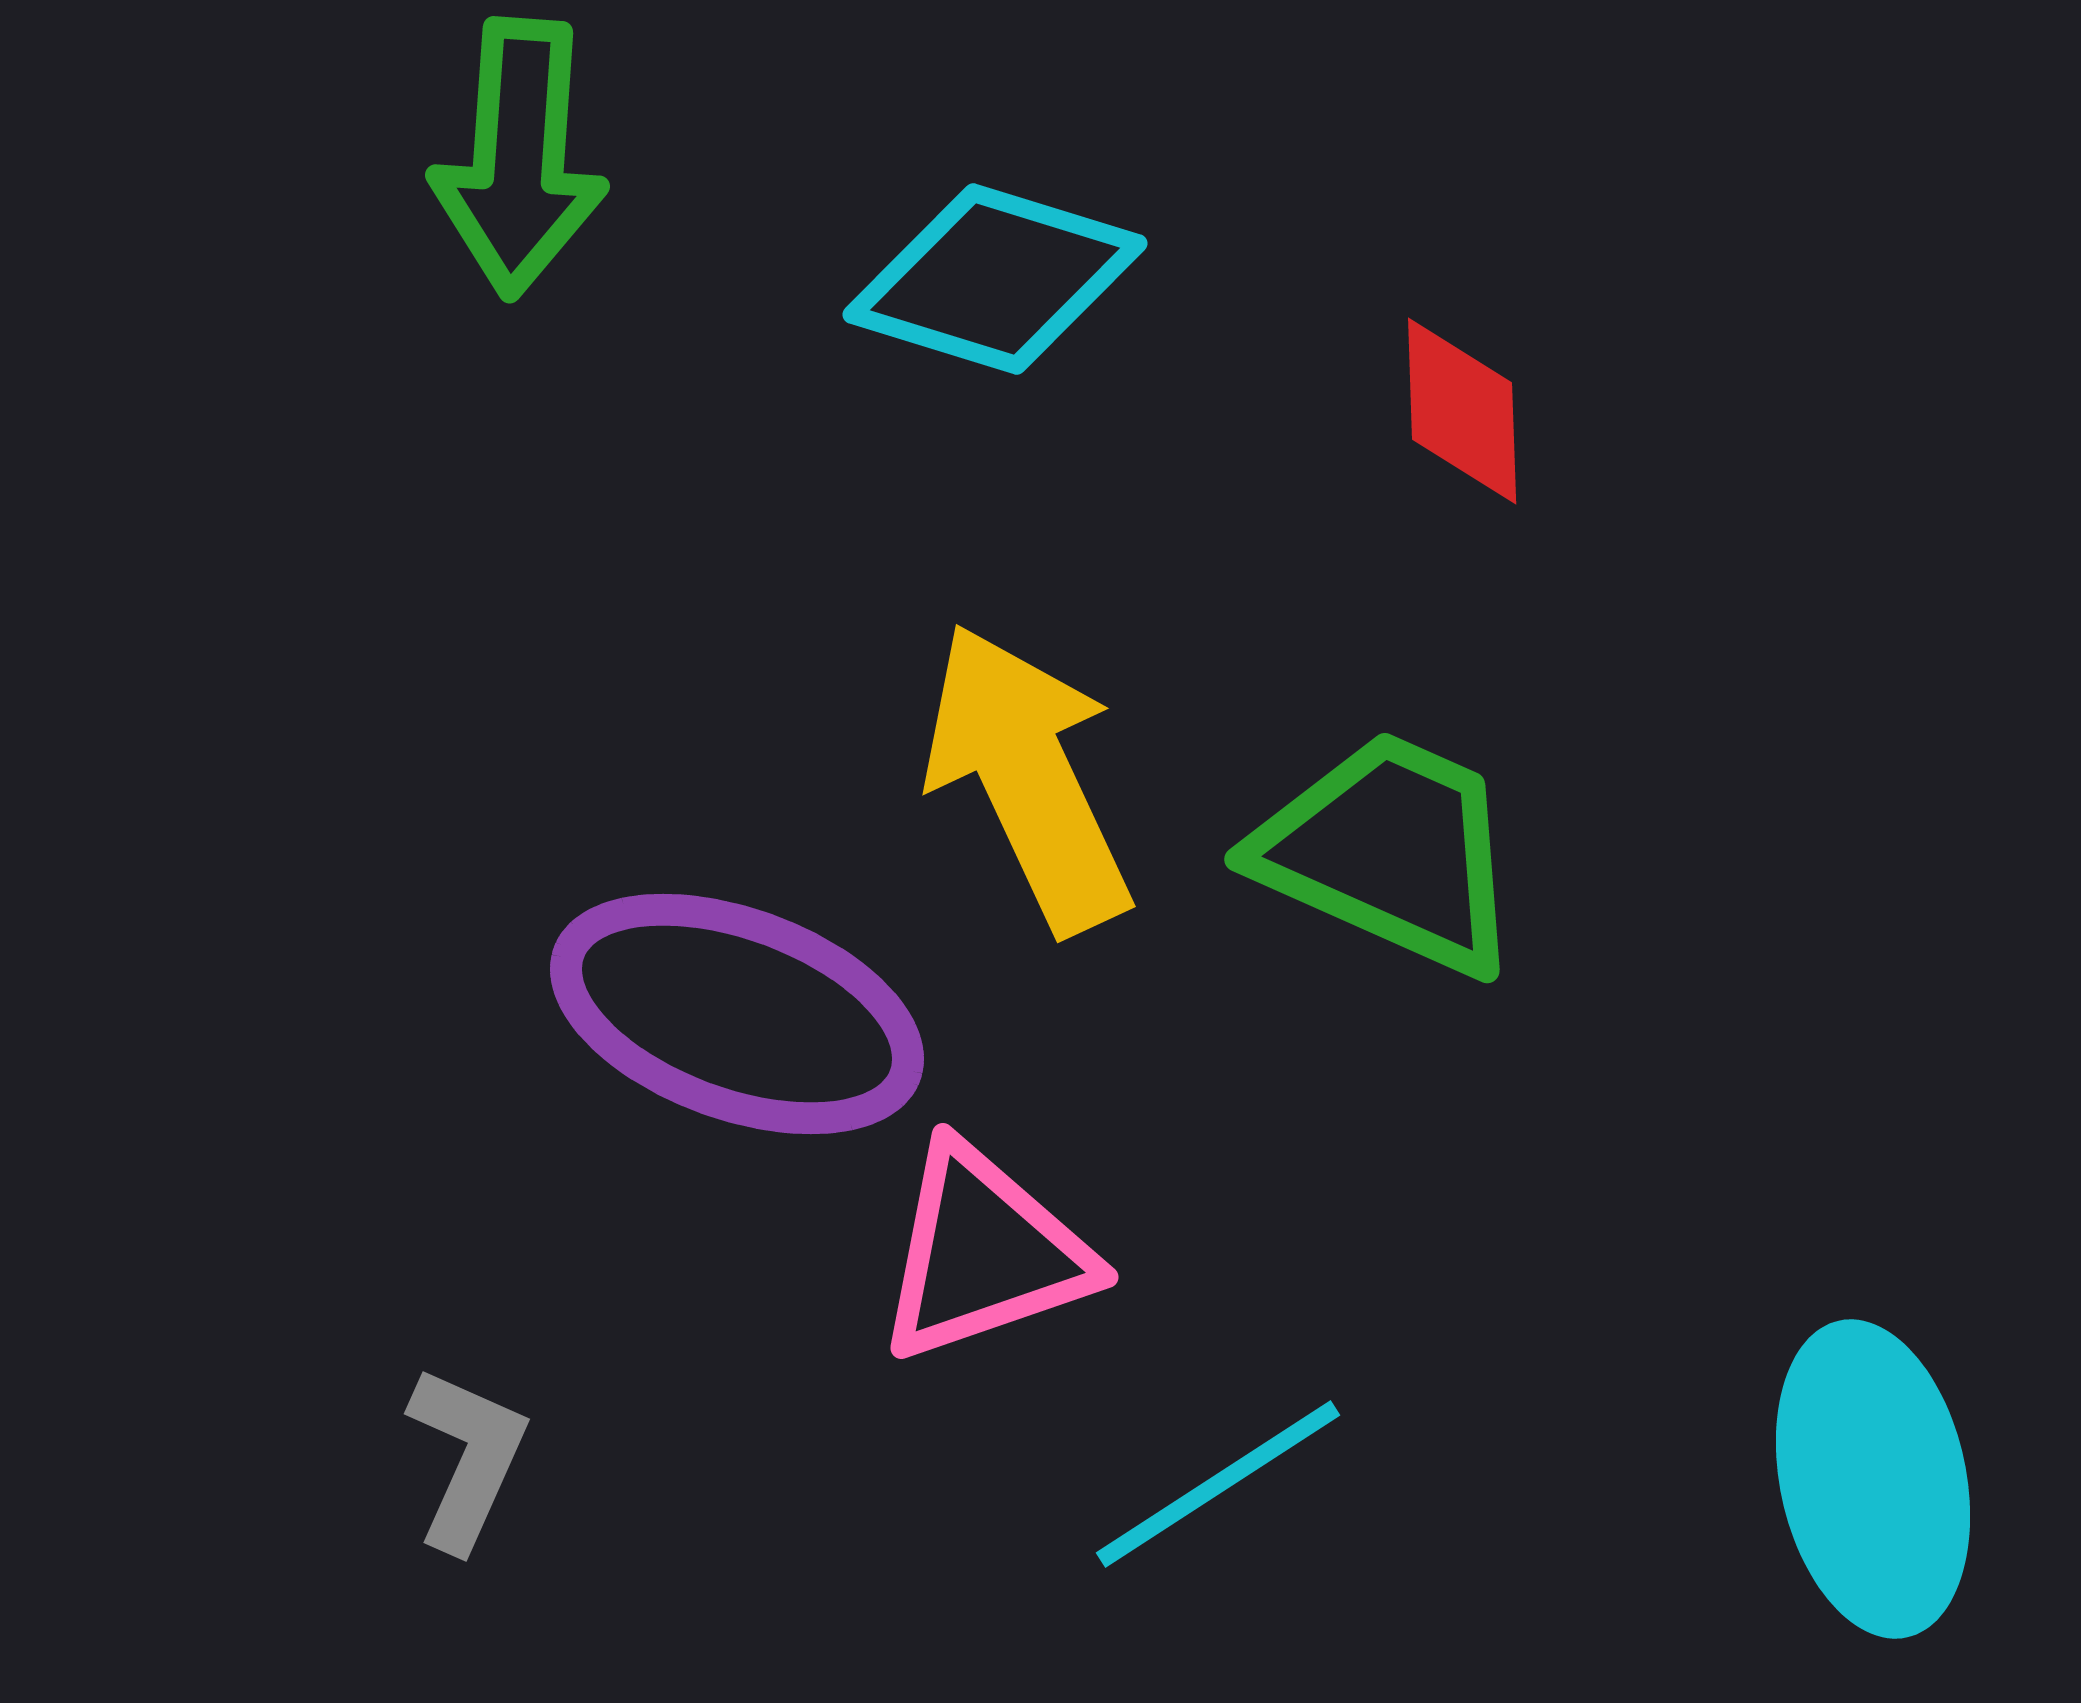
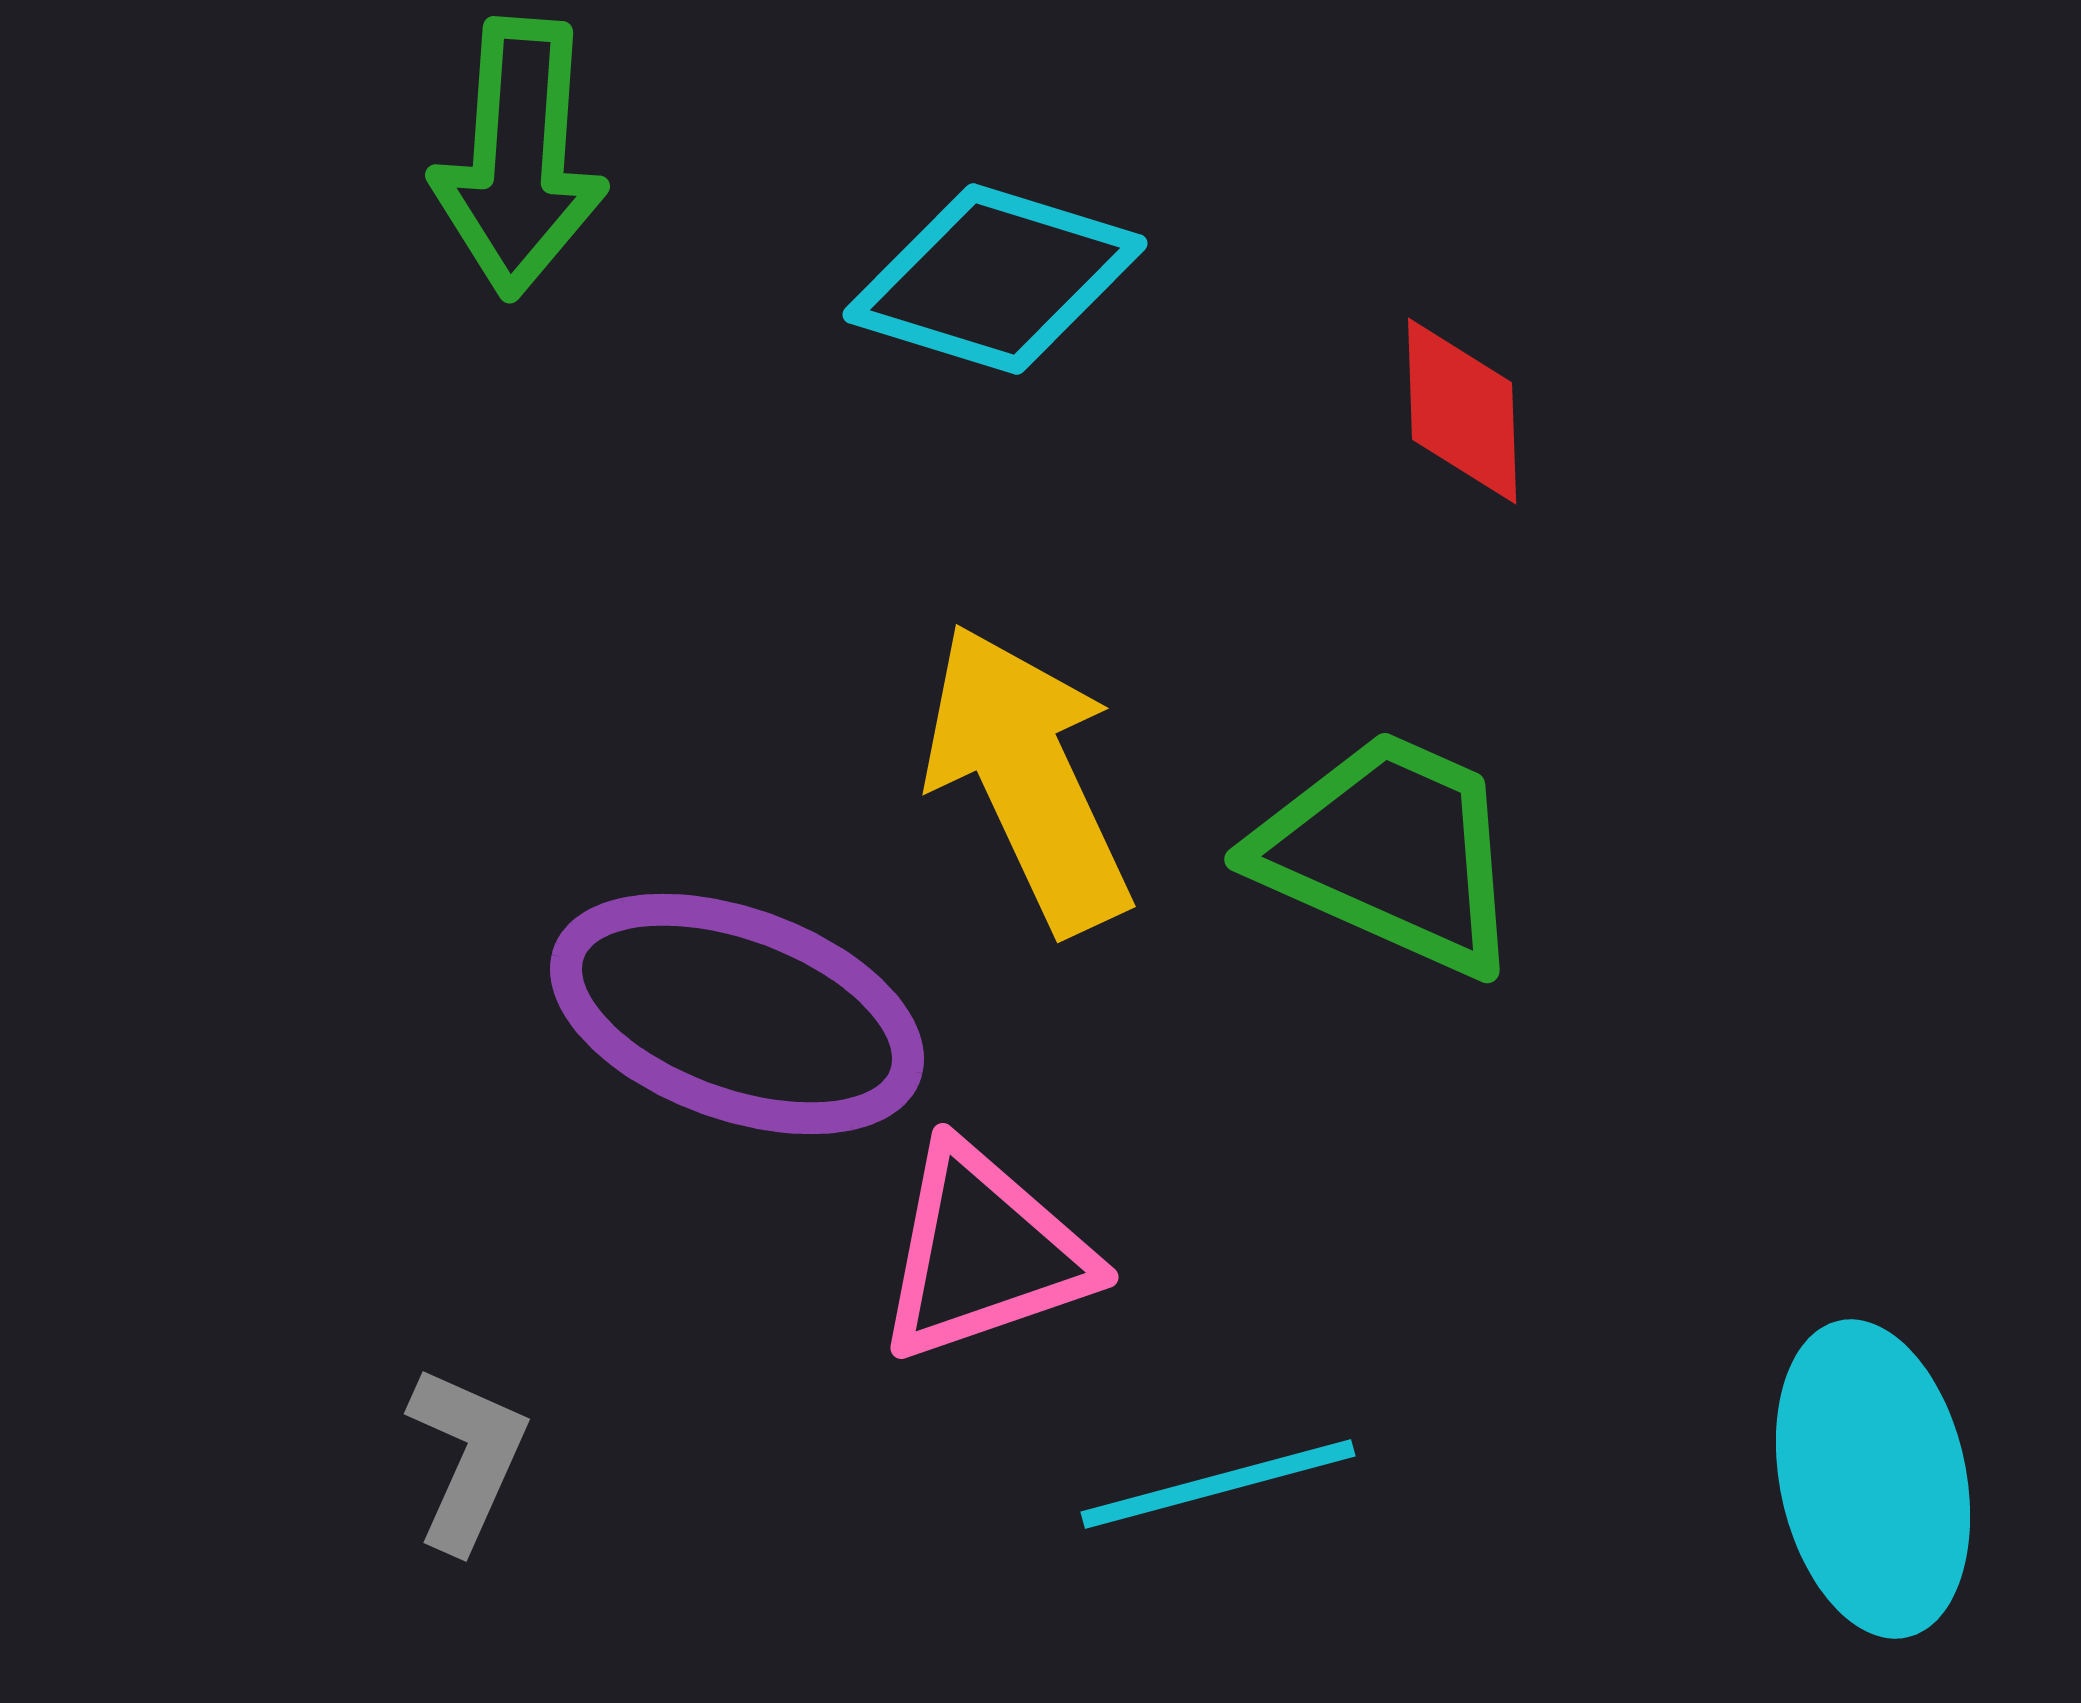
cyan line: rotated 18 degrees clockwise
